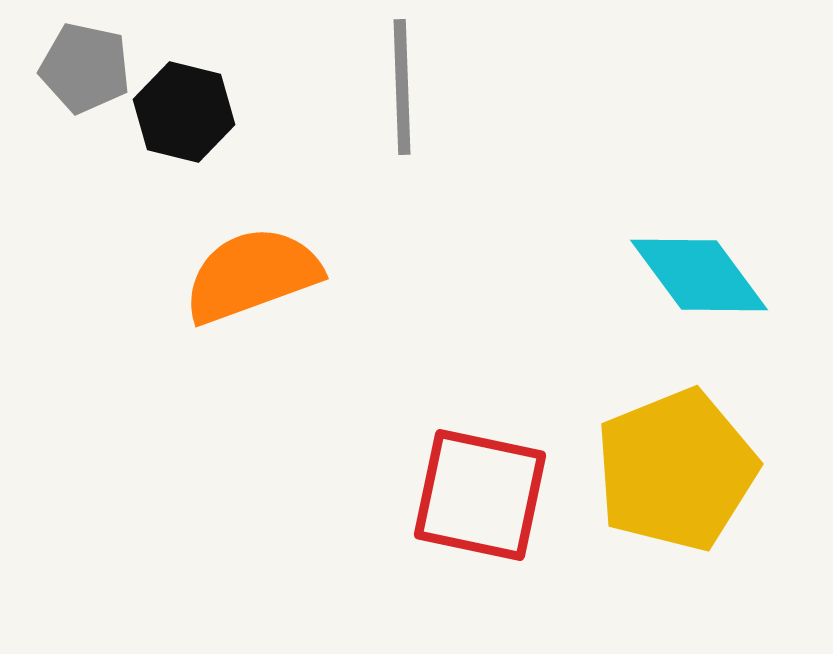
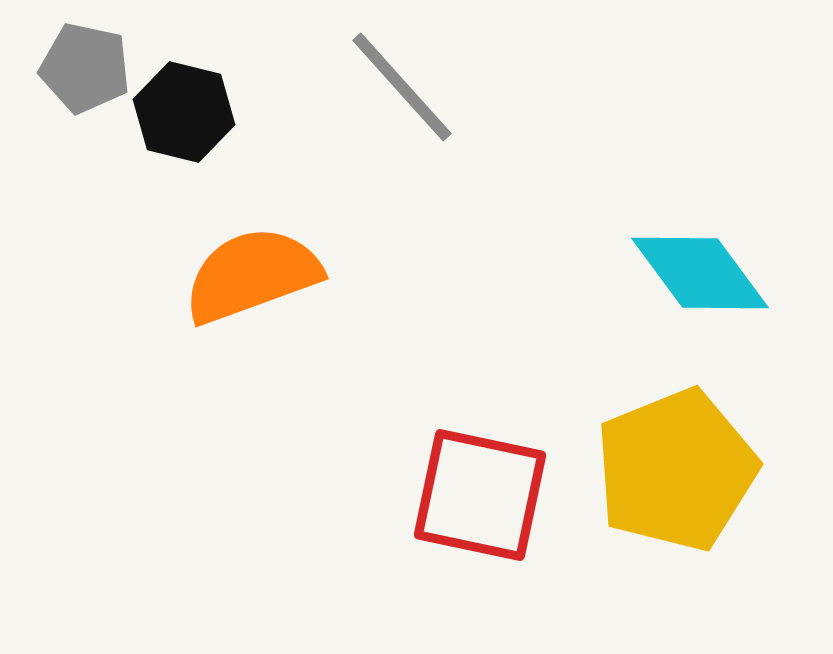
gray line: rotated 40 degrees counterclockwise
cyan diamond: moved 1 px right, 2 px up
